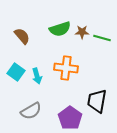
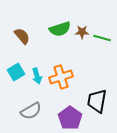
orange cross: moved 5 px left, 9 px down; rotated 25 degrees counterclockwise
cyan square: rotated 24 degrees clockwise
